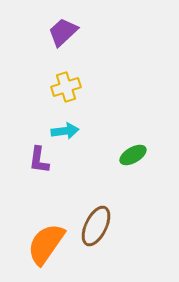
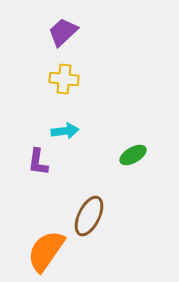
yellow cross: moved 2 px left, 8 px up; rotated 24 degrees clockwise
purple L-shape: moved 1 px left, 2 px down
brown ellipse: moved 7 px left, 10 px up
orange semicircle: moved 7 px down
